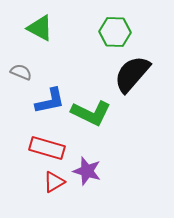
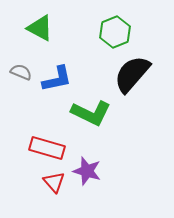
green hexagon: rotated 24 degrees counterclockwise
blue L-shape: moved 7 px right, 22 px up
red triangle: rotated 40 degrees counterclockwise
